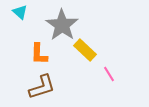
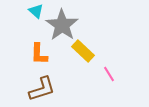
cyan triangle: moved 16 px right, 1 px up
yellow rectangle: moved 2 px left, 1 px down
brown L-shape: moved 2 px down
